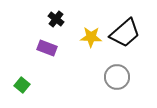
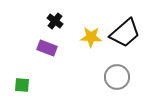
black cross: moved 1 px left, 2 px down
green square: rotated 35 degrees counterclockwise
